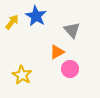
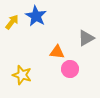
gray triangle: moved 14 px right, 8 px down; rotated 42 degrees clockwise
orange triangle: rotated 35 degrees clockwise
yellow star: rotated 12 degrees counterclockwise
